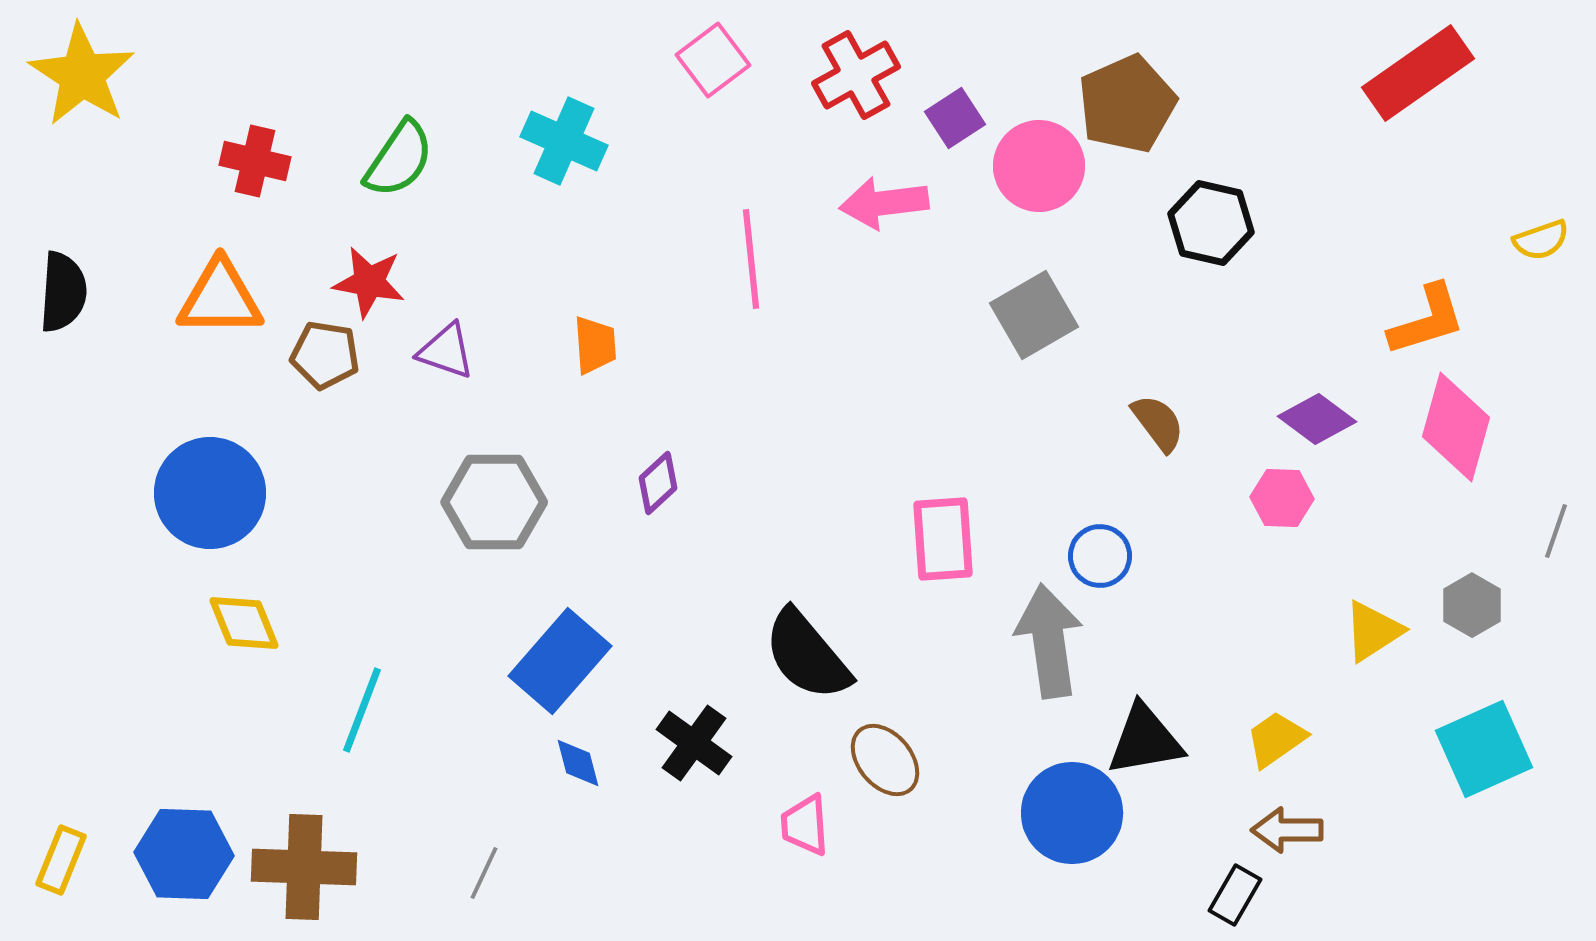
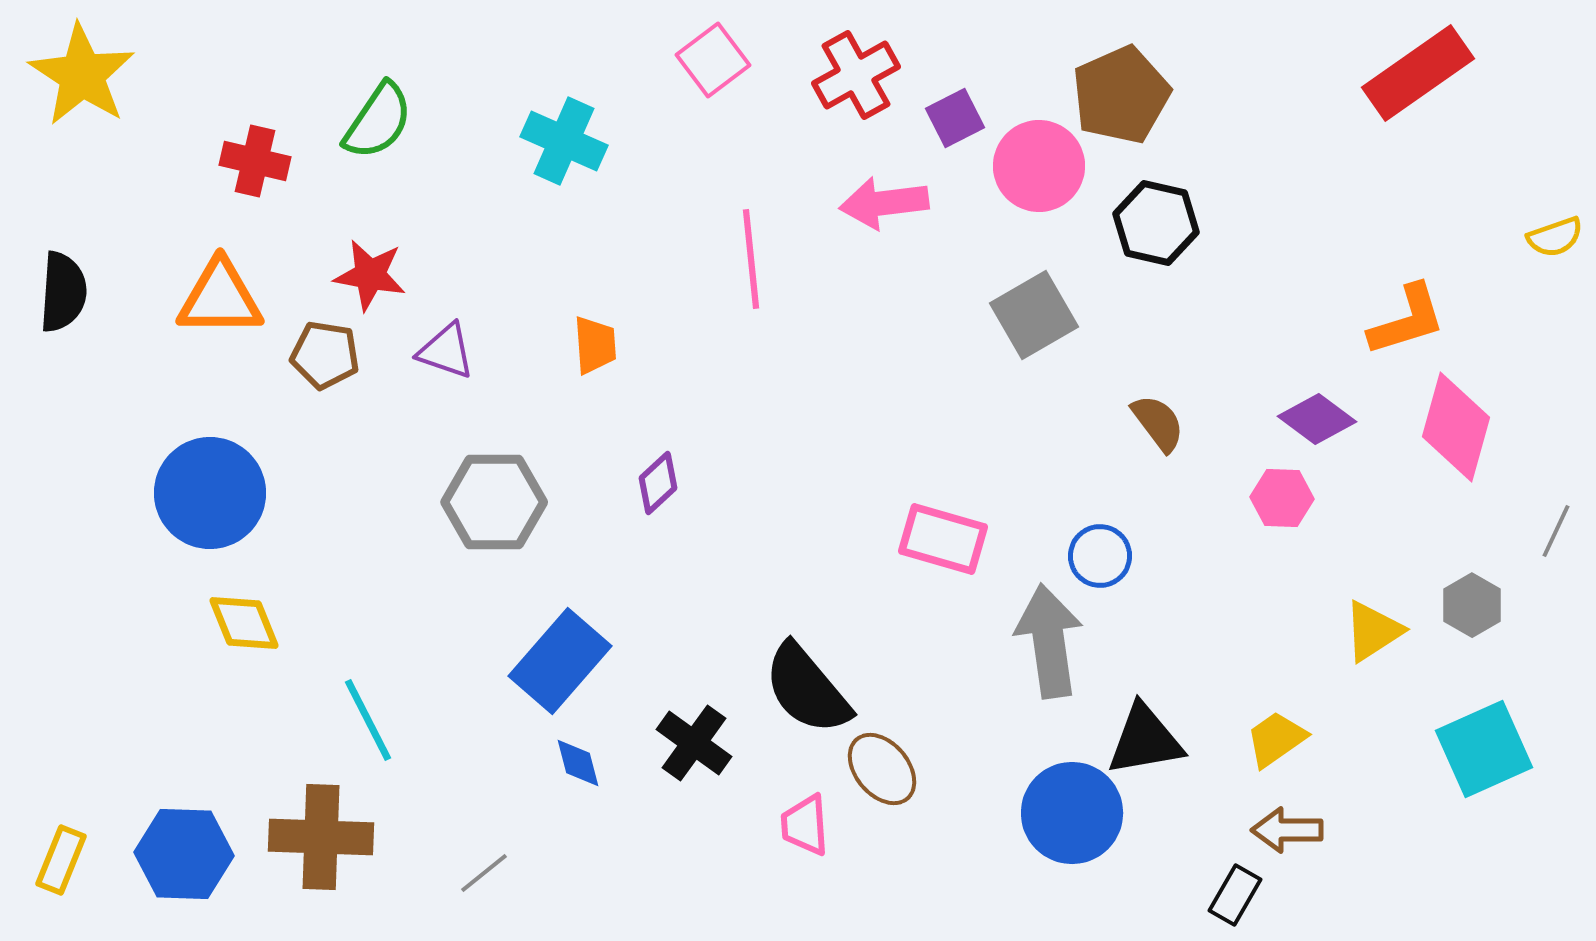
brown pentagon at (1127, 104): moved 6 px left, 9 px up
purple square at (955, 118): rotated 6 degrees clockwise
green semicircle at (399, 159): moved 21 px left, 38 px up
black hexagon at (1211, 223): moved 55 px left
yellow semicircle at (1541, 240): moved 14 px right, 3 px up
red star at (369, 282): moved 1 px right, 7 px up
orange L-shape at (1427, 320): moved 20 px left
gray line at (1556, 531): rotated 6 degrees clockwise
pink rectangle at (943, 539): rotated 70 degrees counterclockwise
black semicircle at (807, 655): moved 34 px down
cyan line at (362, 710): moved 6 px right, 10 px down; rotated 48 degrees counterclockwise
brown ellipse at (885, 760): moved 3 px left, 9 px down
brown cross at (304, 867): moved 17 px right, 30 px up
gray line at (484, 873): rotated 26 degrees clockwise
